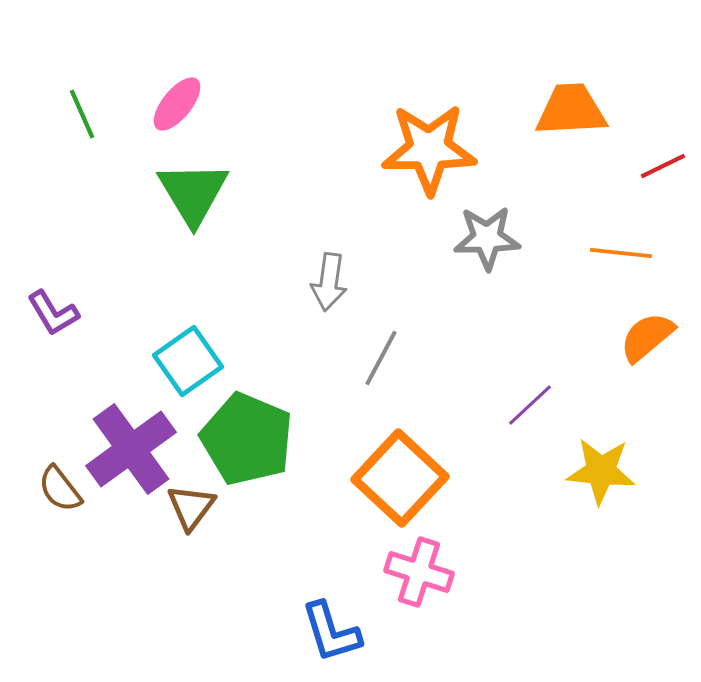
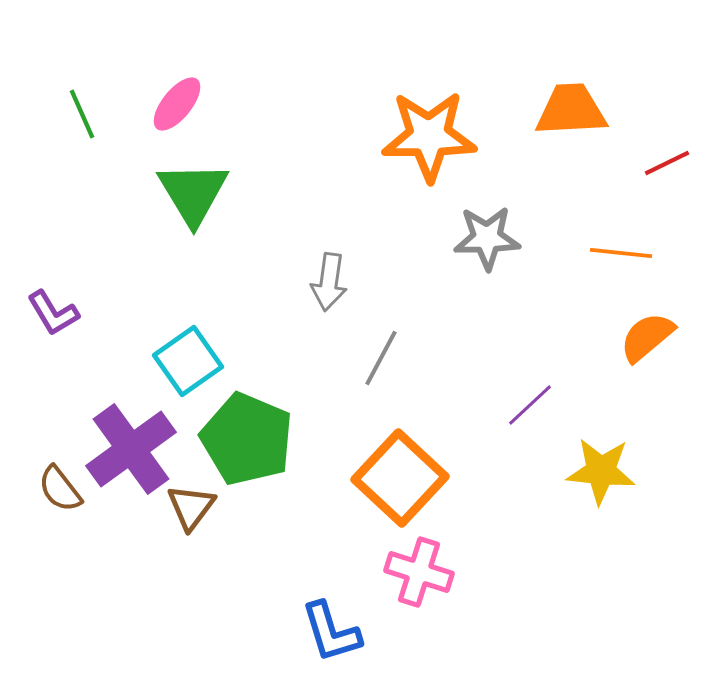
orange star: moved 13 px up
red line: moved 4 px right, 3 px up
